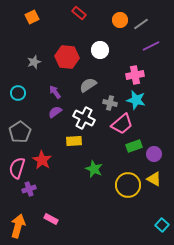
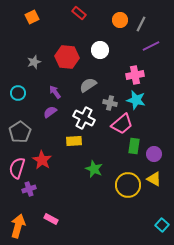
gray line: rotated 28 degrees counterclockwise
purple semicircle: moved 5 px left
green rectangle: rotated 63 degrees counterclockwise
